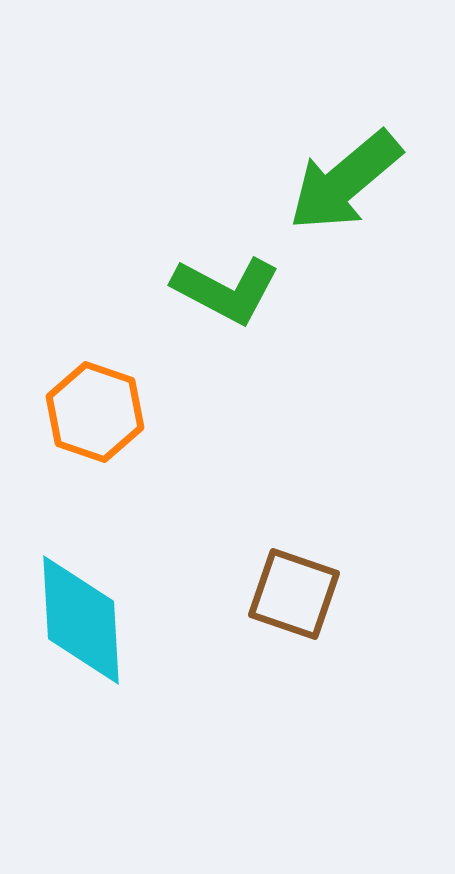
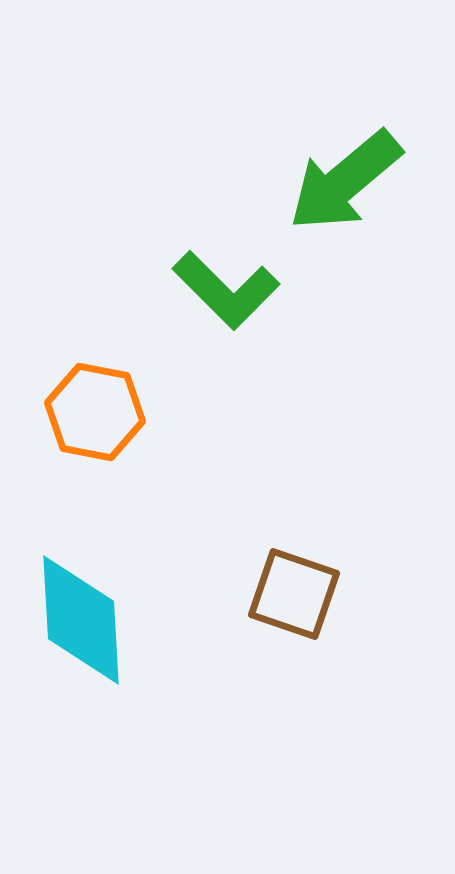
green L-shape: rotated 17 degrees clockwise
orange hexagon: rotated 8 degrees counterclockwise
